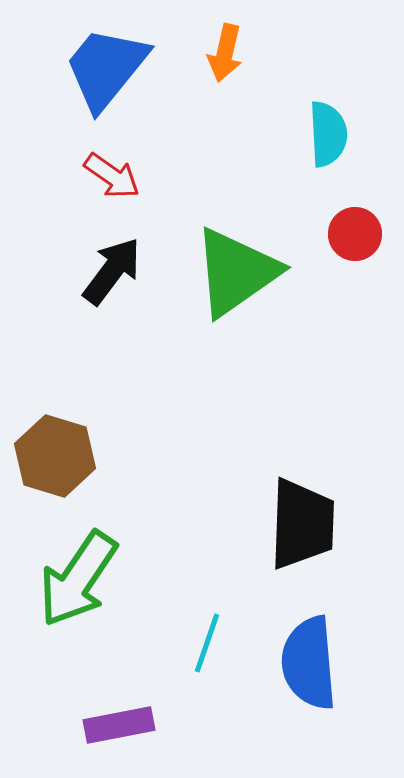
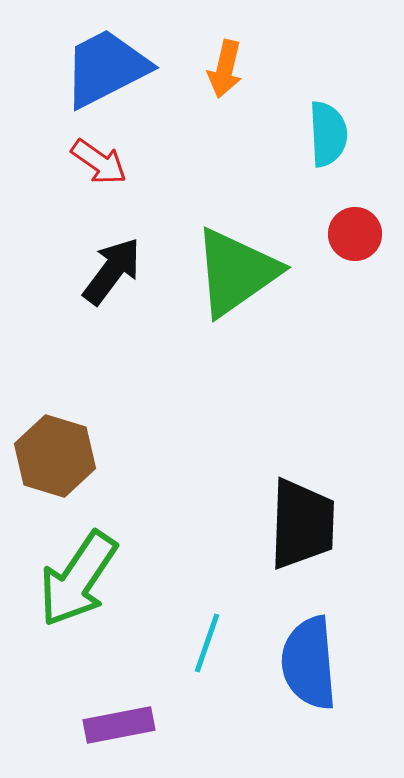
orange arrow: moved 16 px down
blue trapezoid: rotated 24 degrees clockwise
red arrow: moved 13 px left, 14 px up
